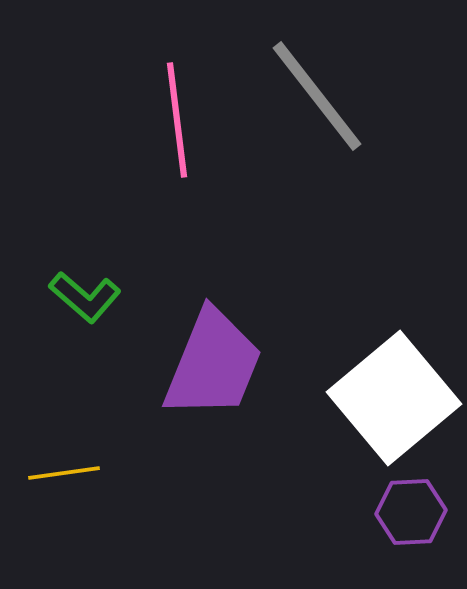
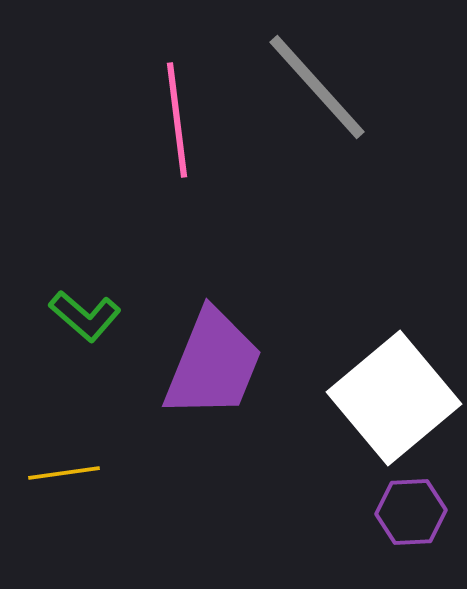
gray line: moved 9 px up; rotated 4 degrees counterclockwise
green L-shape: moved 19 px down
